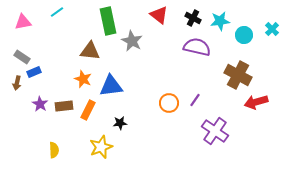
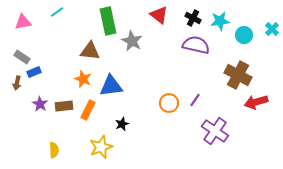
purple semicircle: moved 1 px left, 2 px up
black star: moved 2 px right, 1 px down; rotated 16 degrees counterclockwise
